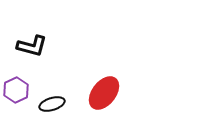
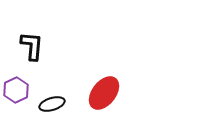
black L-shape: rotated 100 degrees counterclockwise
